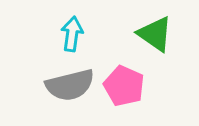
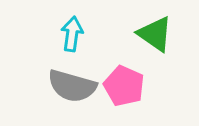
gray semicircle: moved 2 px right, 1 px down; rotated 30 degrees clockwise
